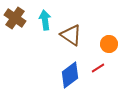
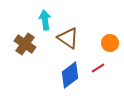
brown cross: moved 10 px right, 26 px down
brown triangle: moved 3 px left, 3 px down
orange circle: moved 1 px right, 1 px up
